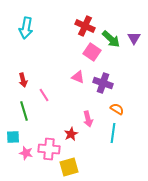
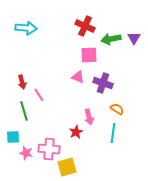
cyan arrow: rotated 95 degrees counterclockwise
green arrow: rotated 126 degrees clockwise
pink square: moved 3 px left, 3 px down; rotated 36 degrees counterclockwise
red arrow: moved 1 px left, 2 px down
pink line: moved 5 px left
pink arrow: moved 1 px right, 2 px up
red star: moved 5 px right, 2 px up
yellow square: moved 2 px left
